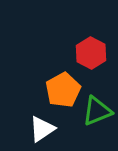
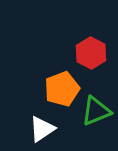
orange pentagon: moved 1 px left, 1 px up; rotated 8 degrees clockwise
green triangle: moved 1 px left
